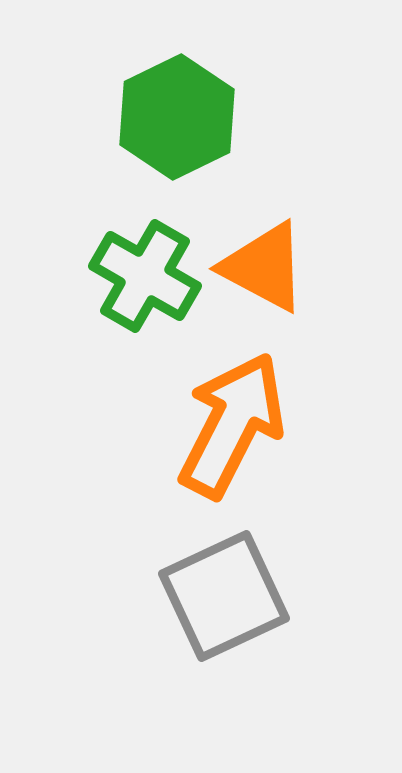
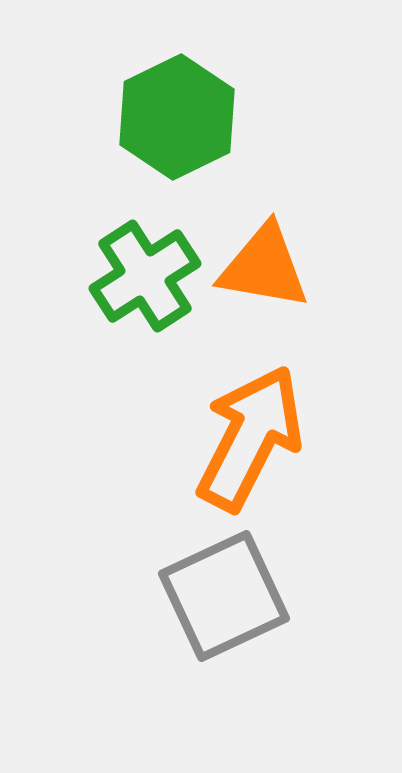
orange triangle: rotated 18 degrees counterclockwise
green cross: rotated 27 degrees clockwise
orange arrow: moved 18 px right, 13 px down
